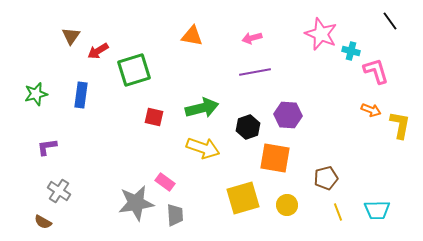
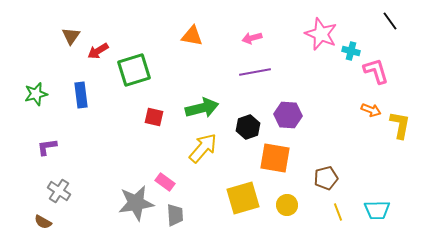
blue rectangle: rotated 15 degrees counterclockwise
yellow arrow: rotated 68 degrees counterclockwise
